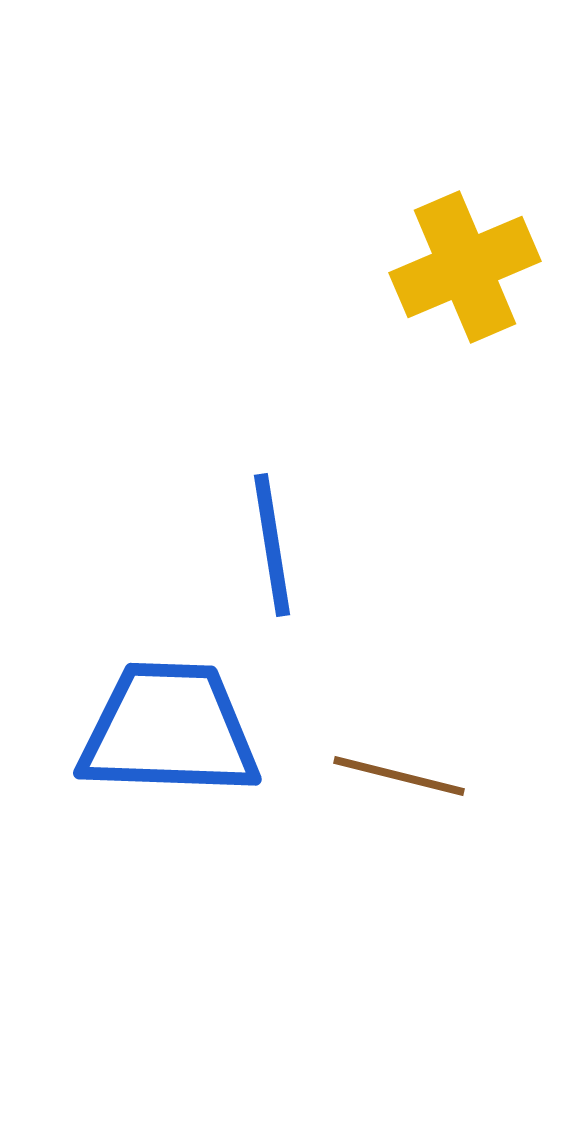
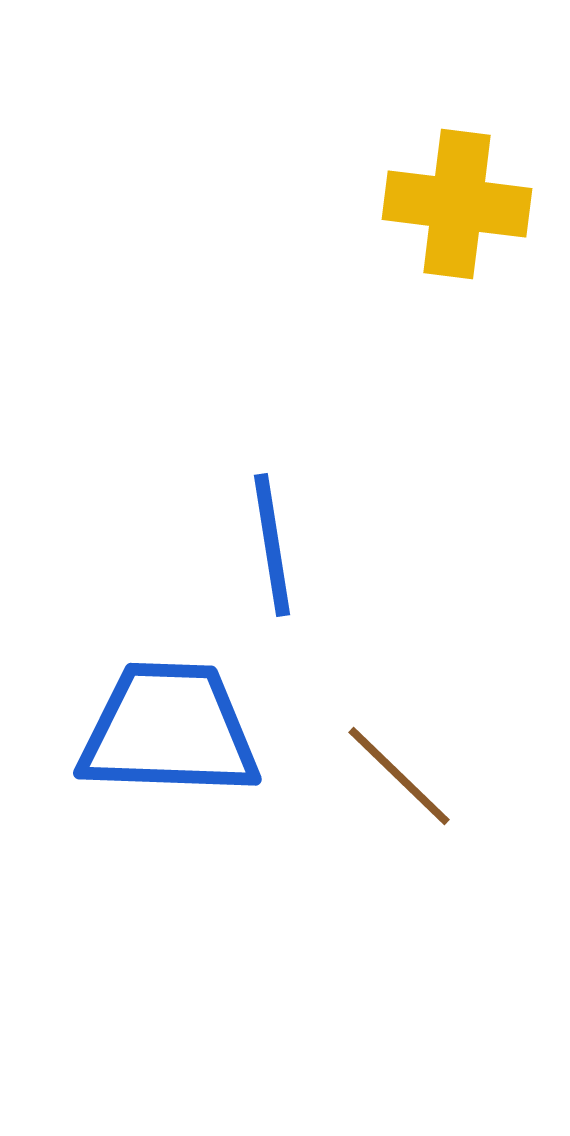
yellow cross: moved 8 px left, 63 px up; rotated 30 degrees clockwise
brown line: rotated 30 degrees clockwise
